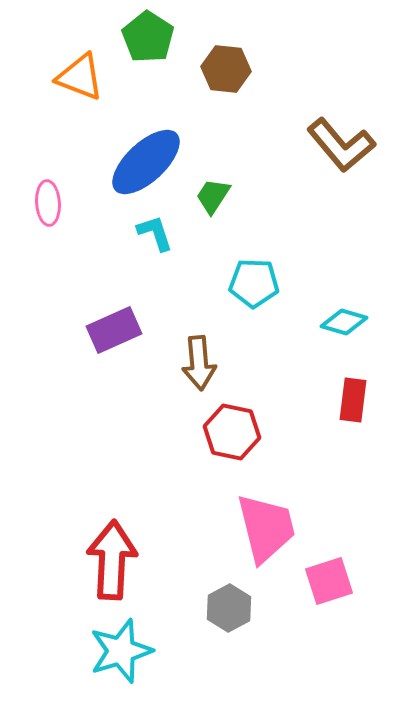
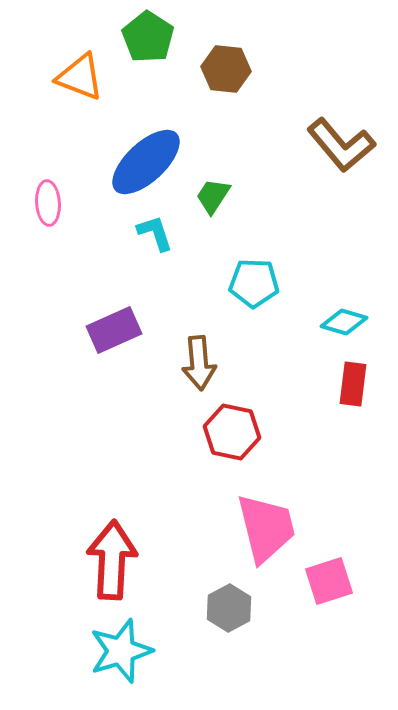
red rectangle: moved 16 px up
